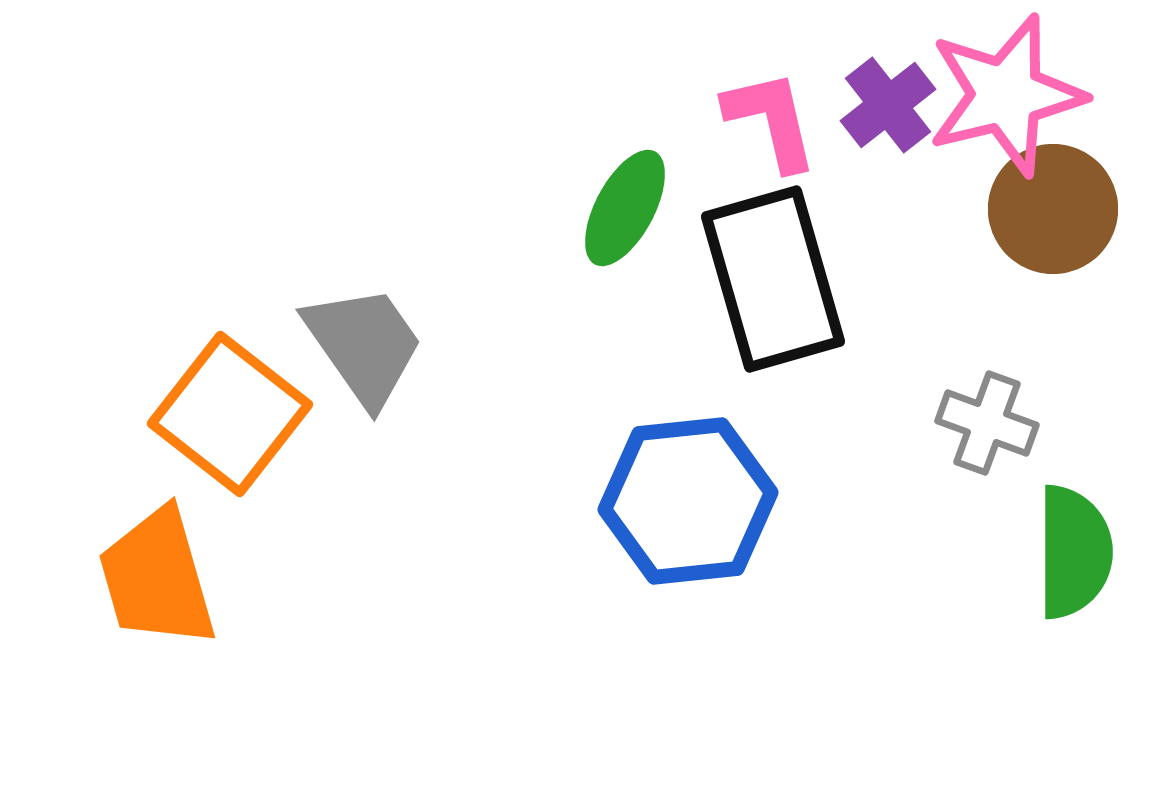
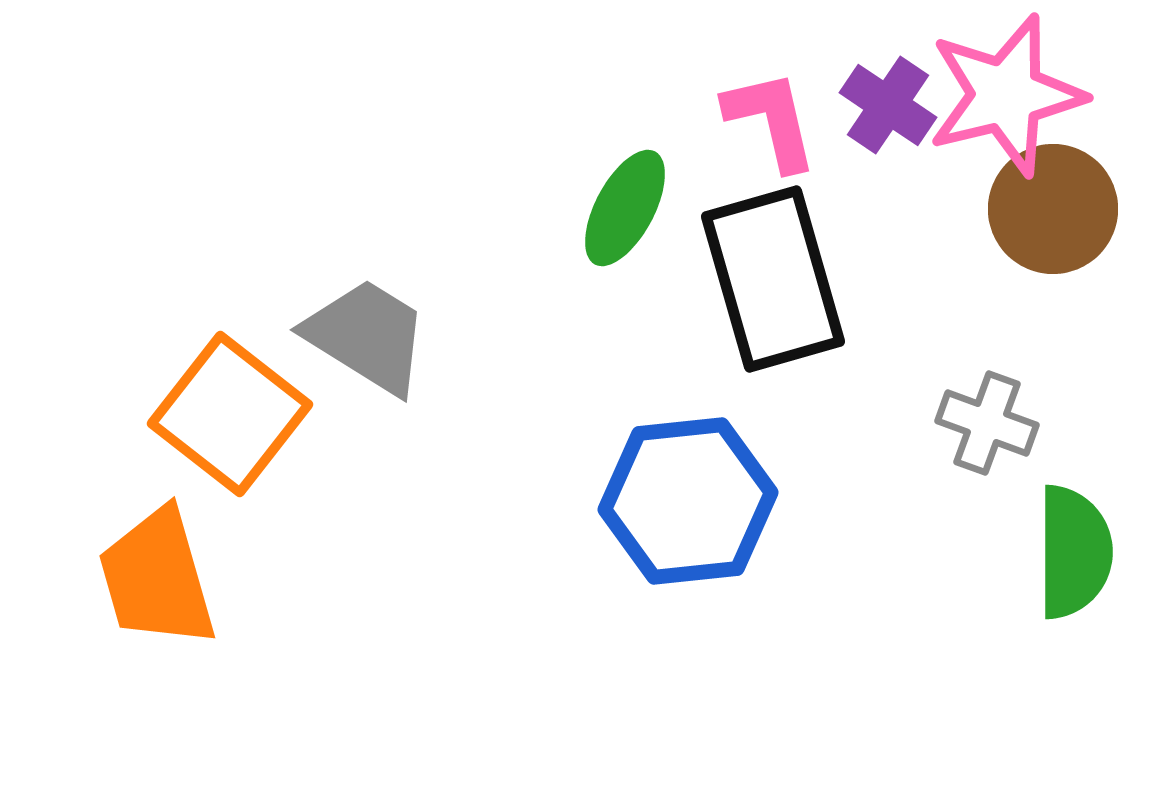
purple cross: rotated 18 degrees counterclockwise
gray trapezoid: moved 3 px right, 9 px up; rotated 23 degrees counterclockwise
